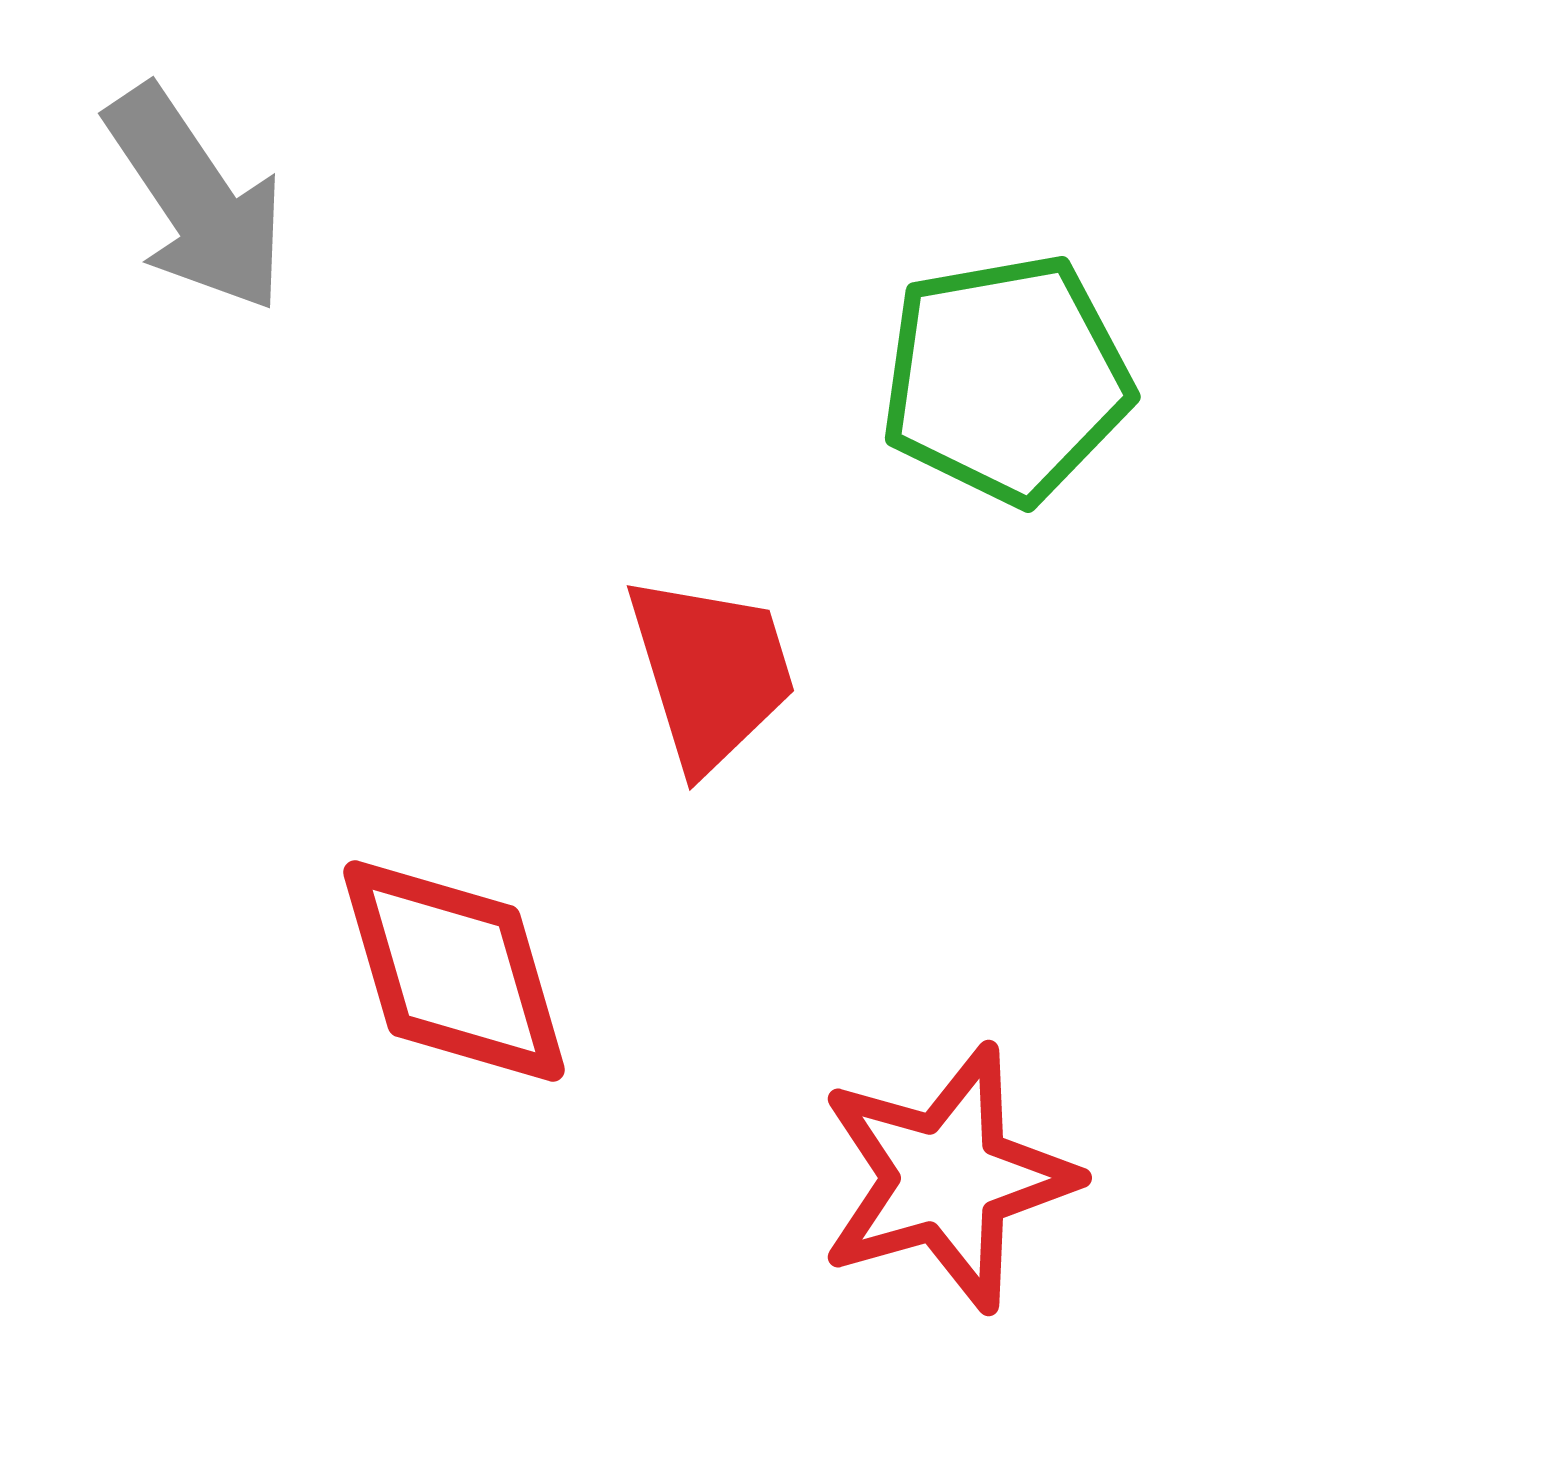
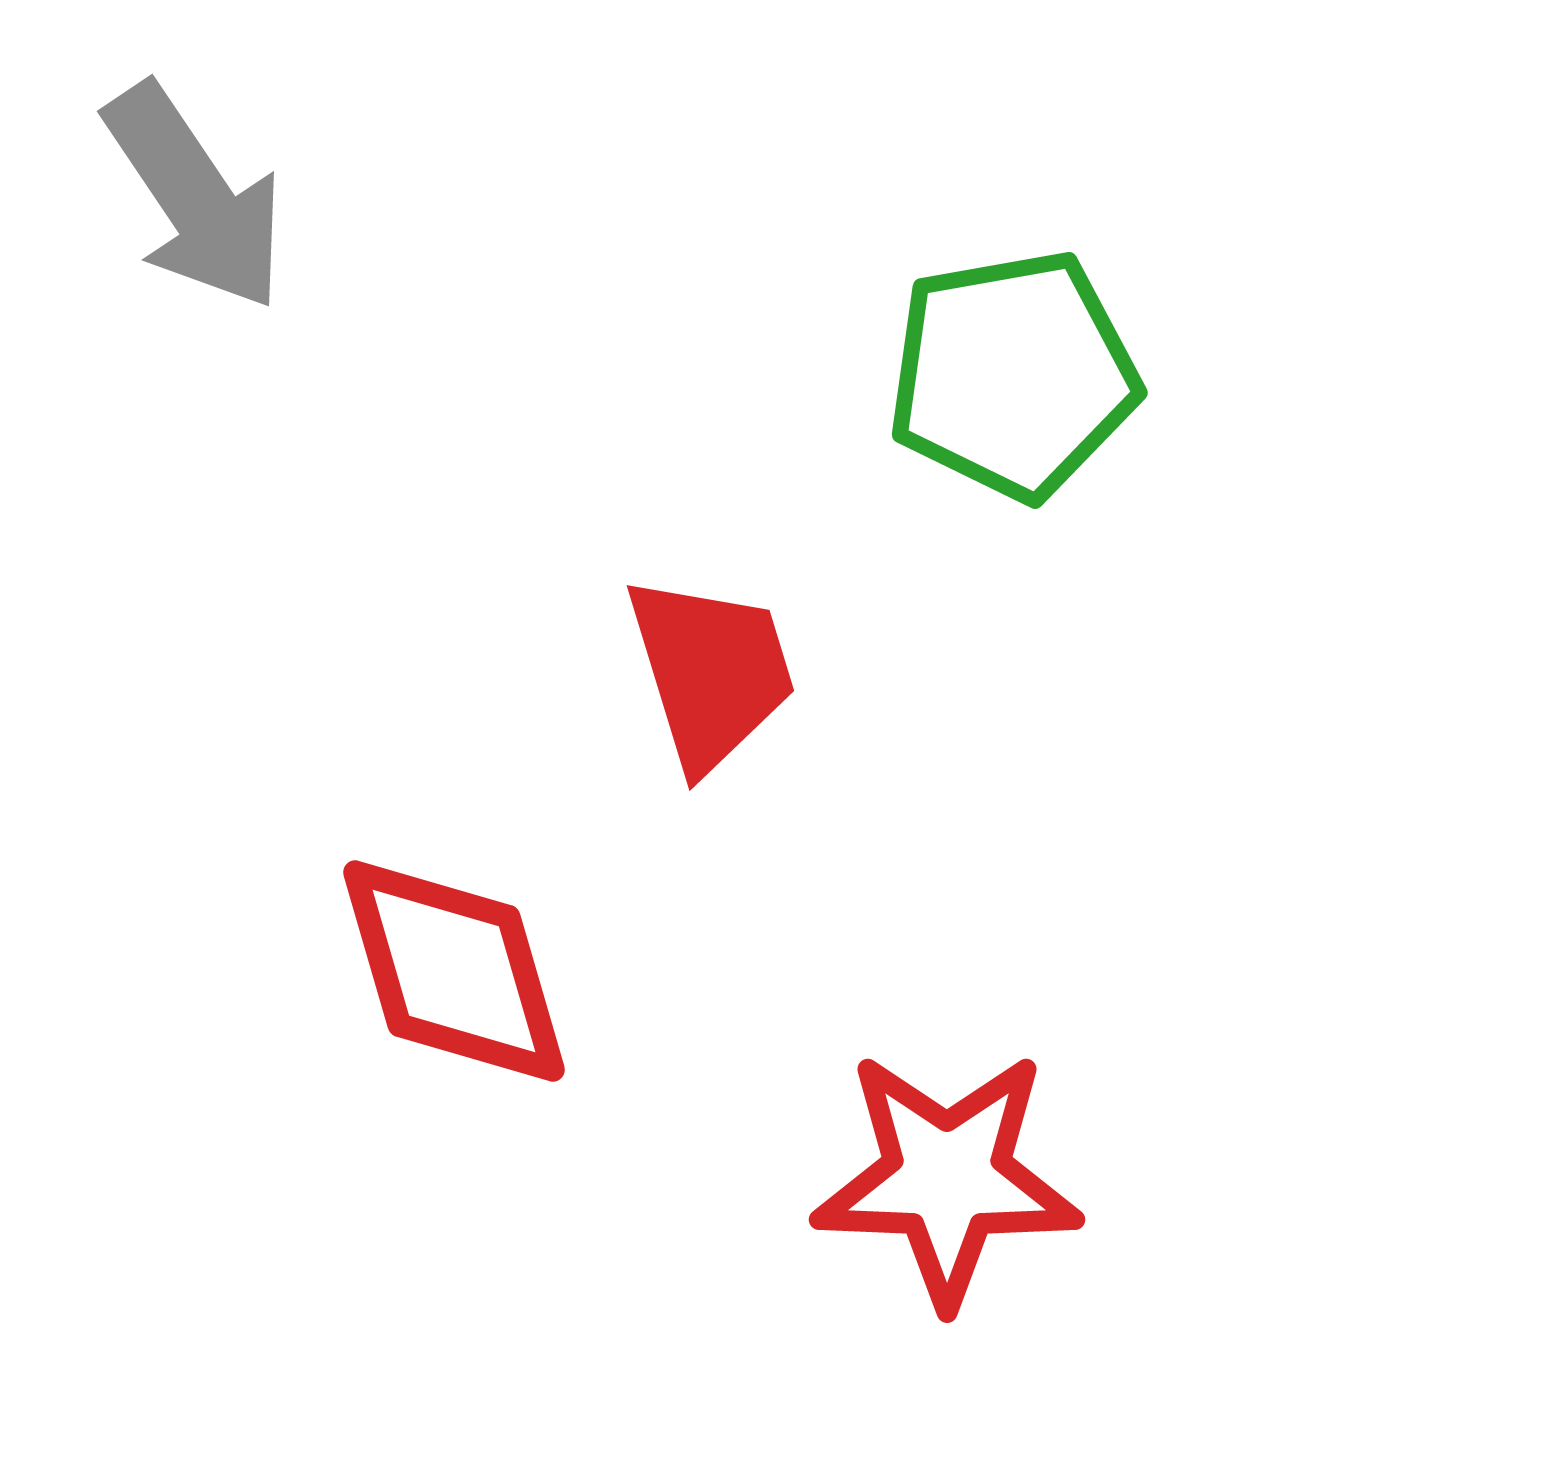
gray arrow: moved 1 px left, 2 px up
green pentagon: moved 7 px right, 4 px up
red star: rotated 18 degrees clockwise
